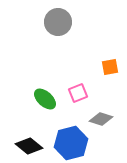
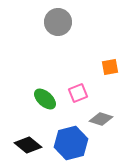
black diamond: moved 1 px left, 1 px up
